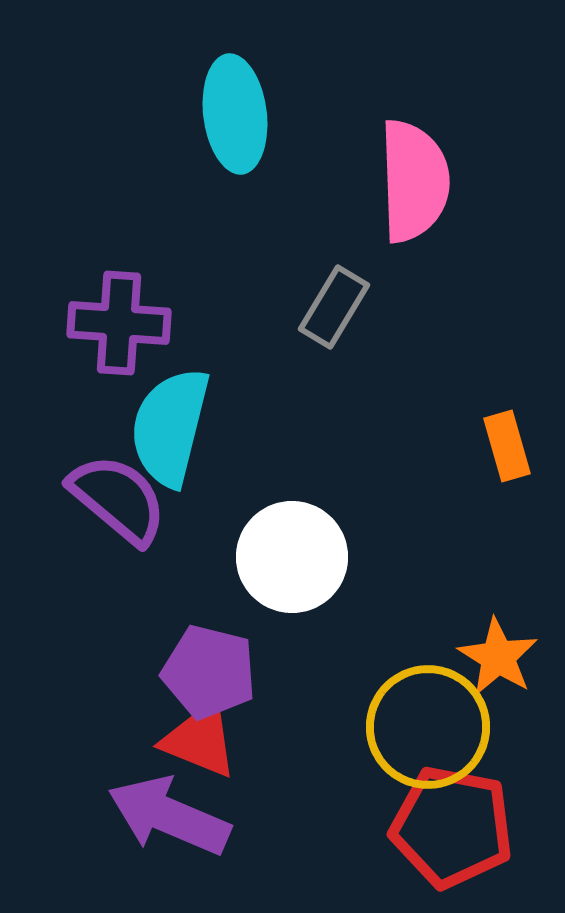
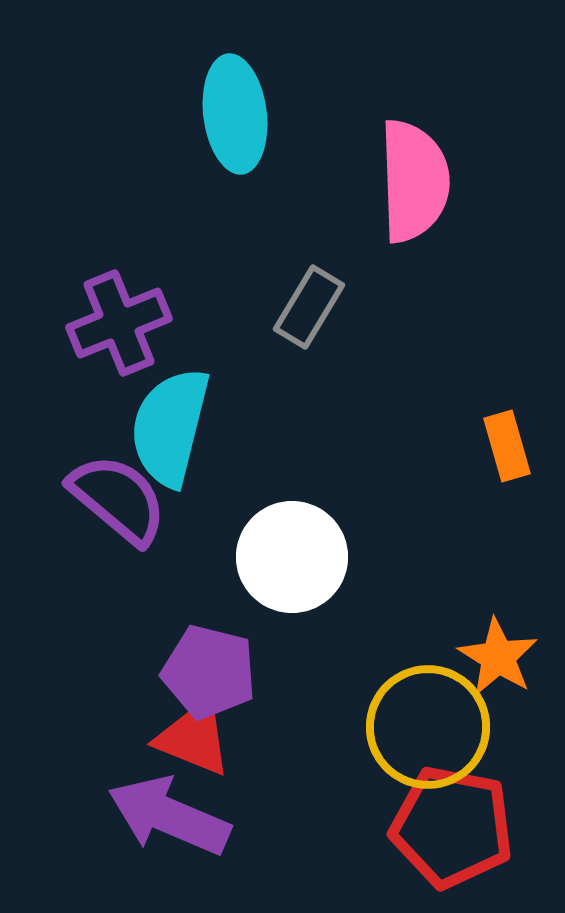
gray rectangle: moved 25 px left
purple cross: rotated 26 degrees counterclockwise
red triangle: moved 6 px left, 2 px up
